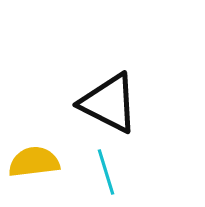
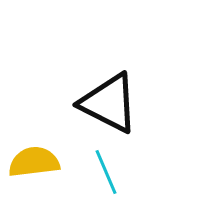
cyan line: rotated 6 degrees counterclockwise
